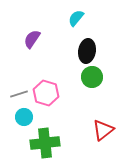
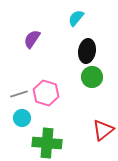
cyan circle: moved 2 px left, 1 px down
green cross: moved 2 px right; rotated 12 degrees clockwise
